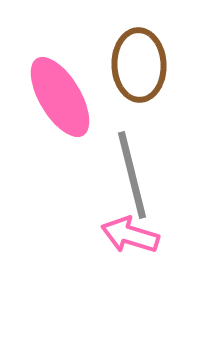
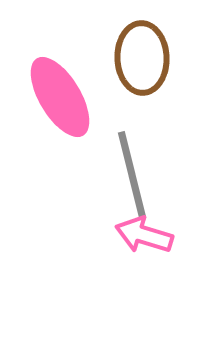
brown ellipse: moved 3 px right, 7 px up
pink arrow: moved 14 px right
